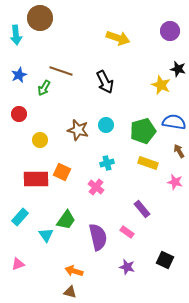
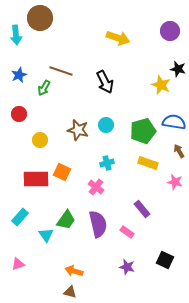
purple semicircle: moved 13 px up
